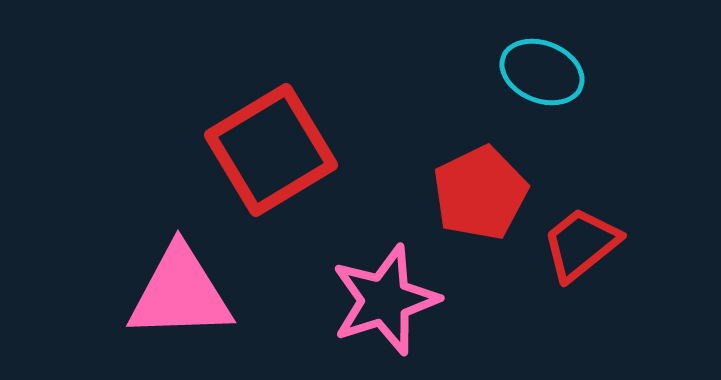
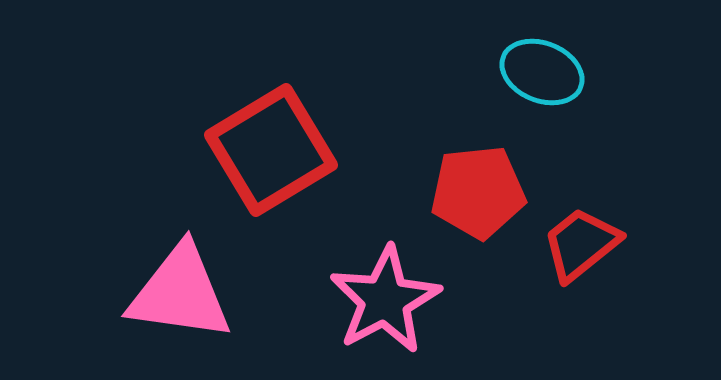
red pentagon: moved 2 px left, 1 px up; rotated 20 degrees clockwise
pink triangle: rotated 10 degrees clockwise
pink star: rotated 10 degrees counterclockwise
